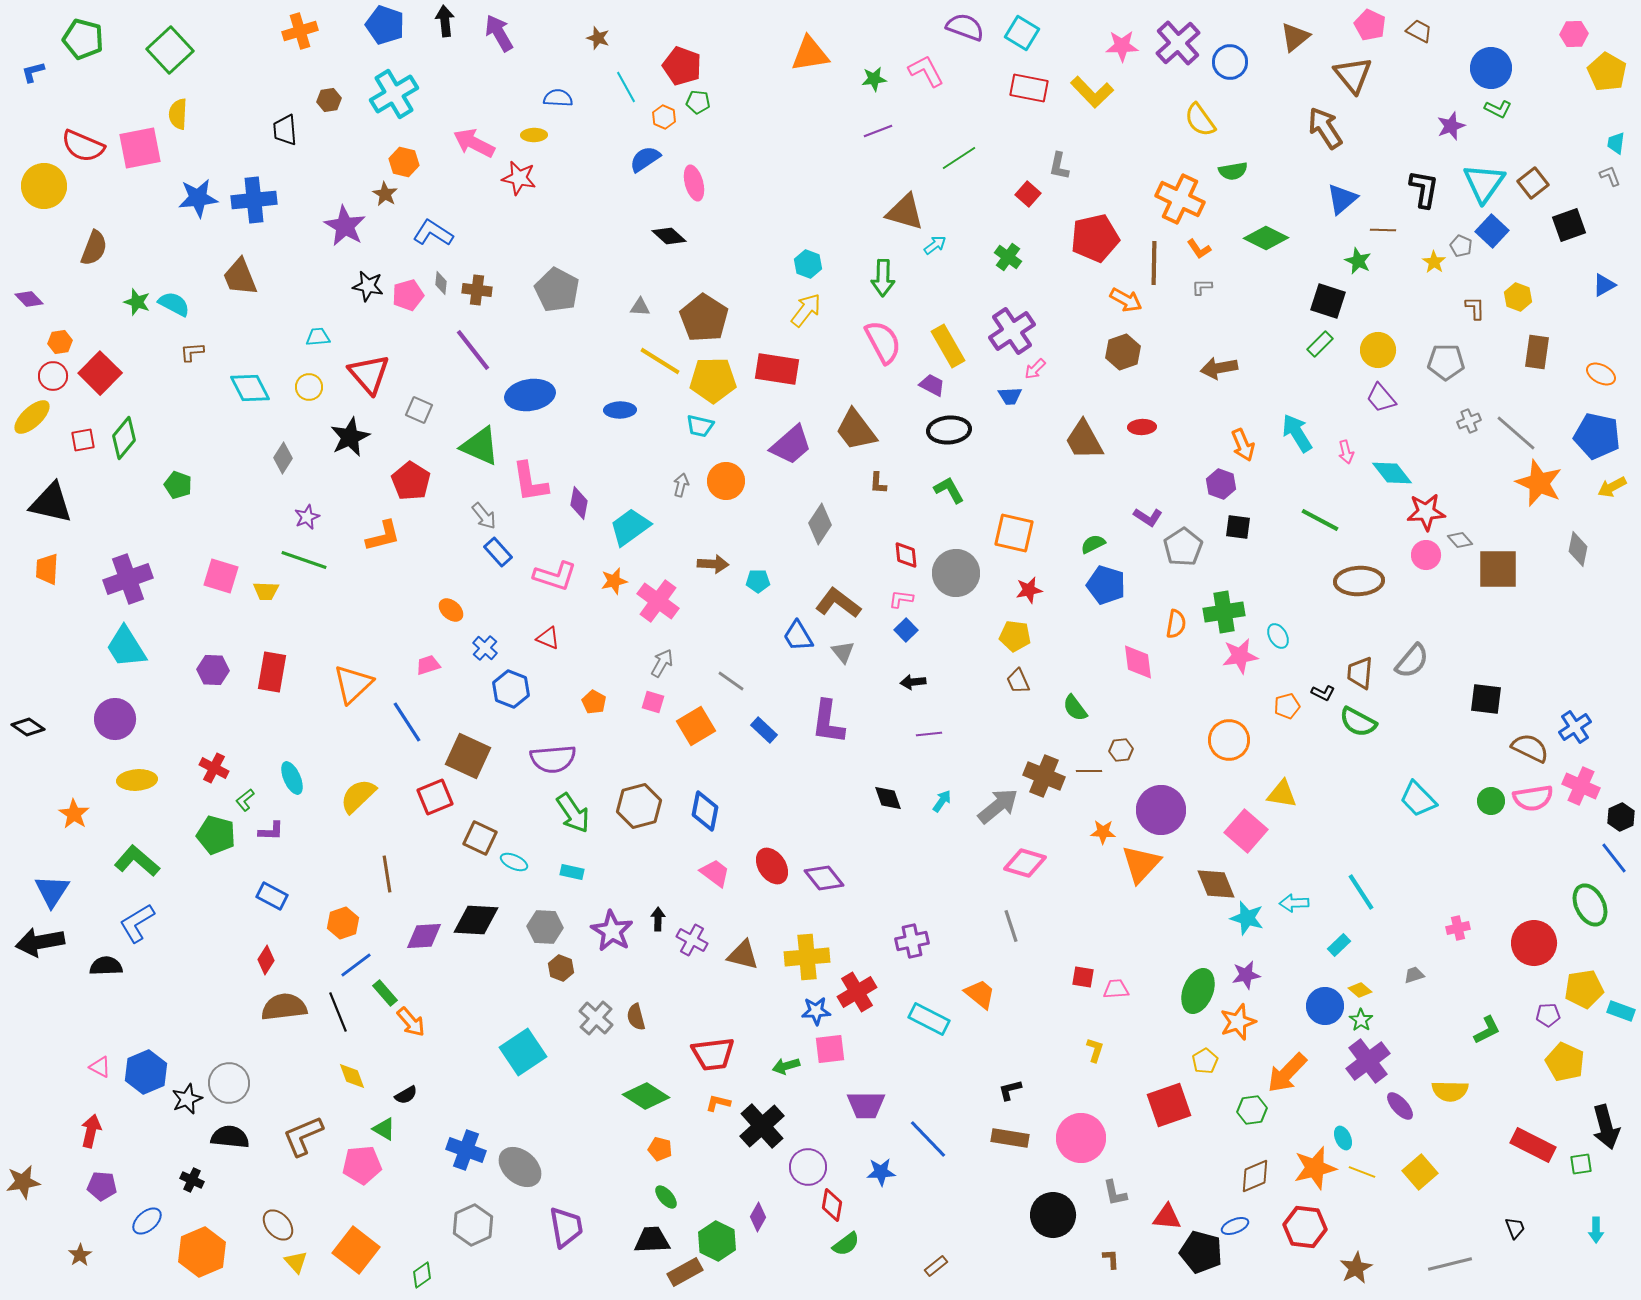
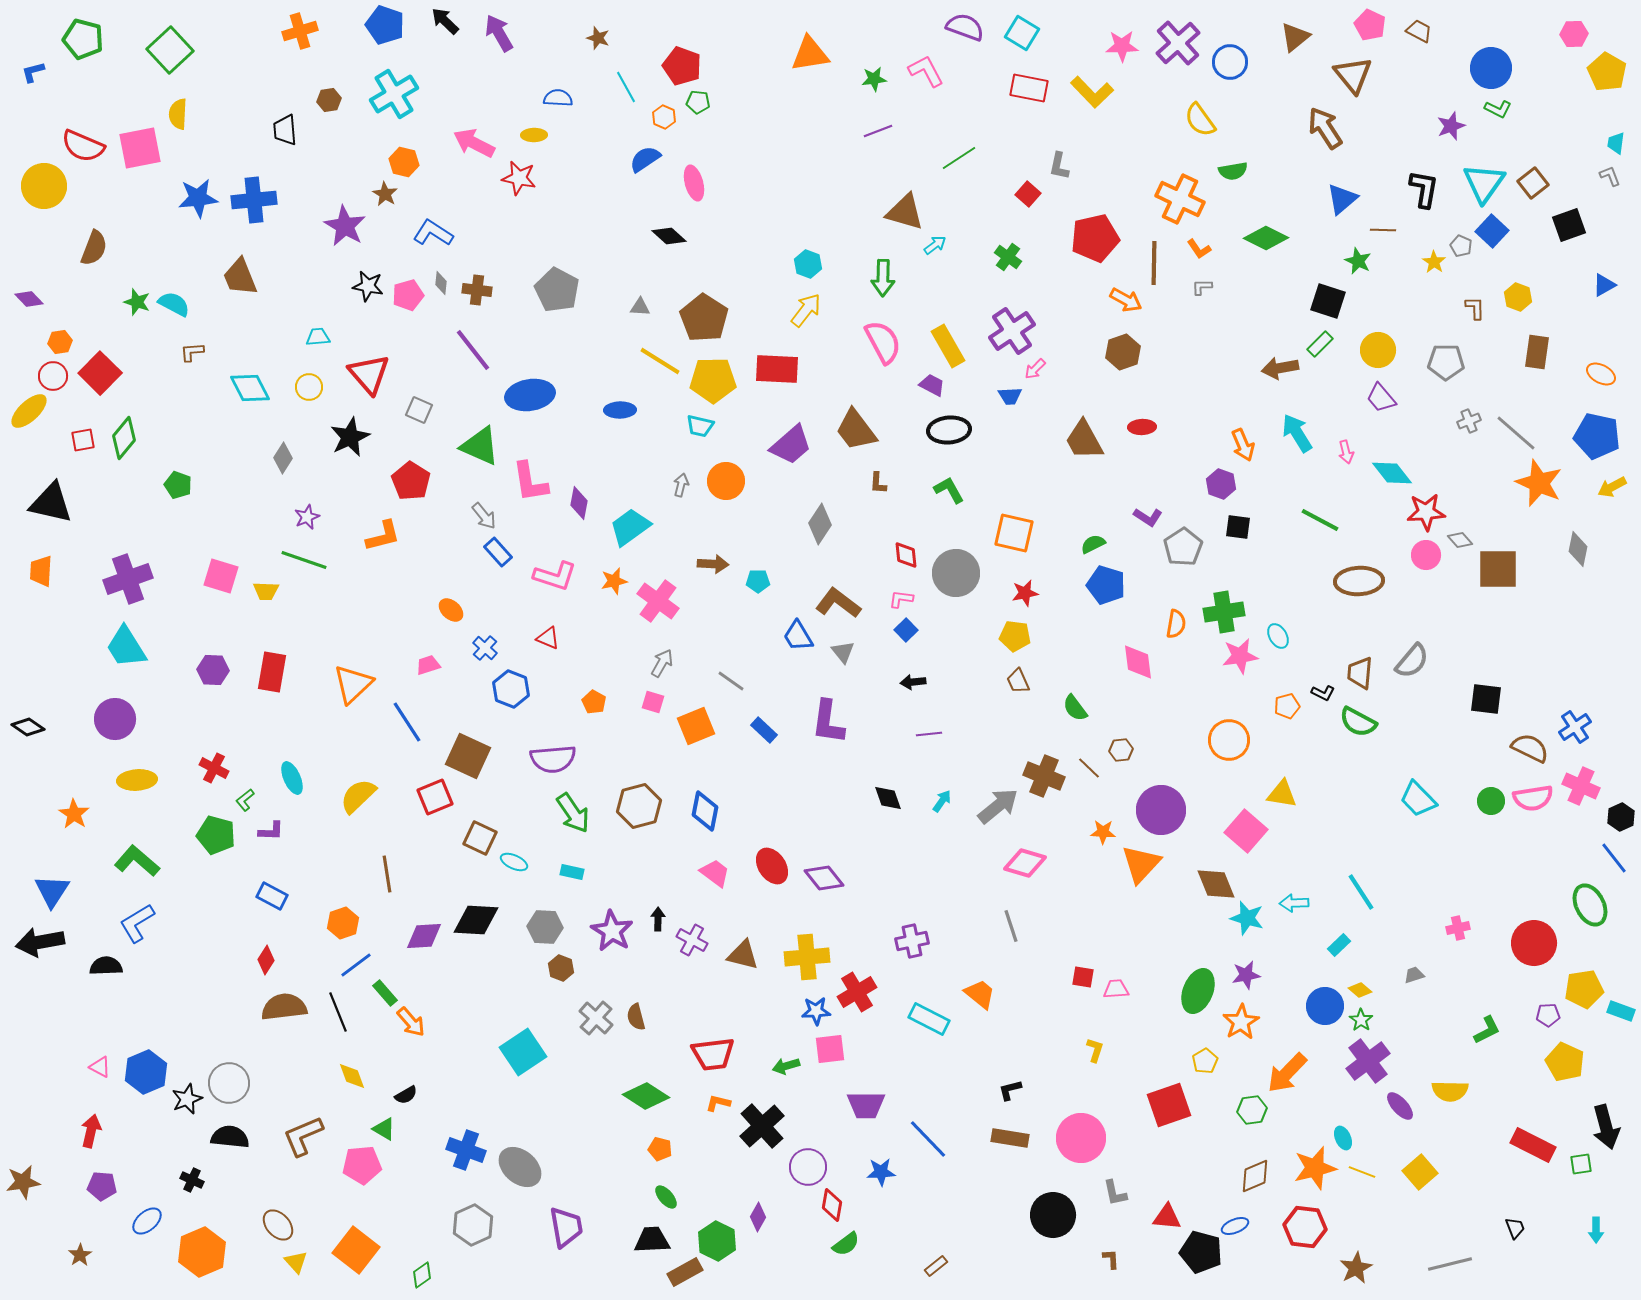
black arrow at (445, 21): rotated 40 degrees counterclockwise
brown arrow at (1219, 368): moved 61 px right
red rectangle at (777, 369): rotated 6 degrees counterclockwise
yellow ellipse at (32, 417): moved 3 px left, 6 px up
orange trapezoid at (47, 569): moved 6 px left, 2 px down
red star at (1029, 590): moved 4 px left, 3 px down
orange square at (696, 726): rotated 9 degrees clockwise
brown line at (1089, 771): moved 3 px up; rotated 45 degrees clockwise
orange star at (1238, 1022): moved 3 px right; rotated 12 degrees counterclockwise
